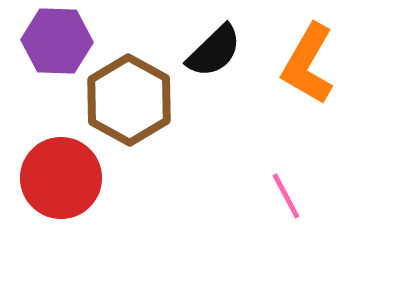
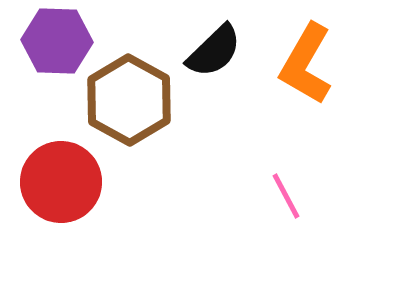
orange L-shape: moved 2 px left
red circle: moved 4 px down
